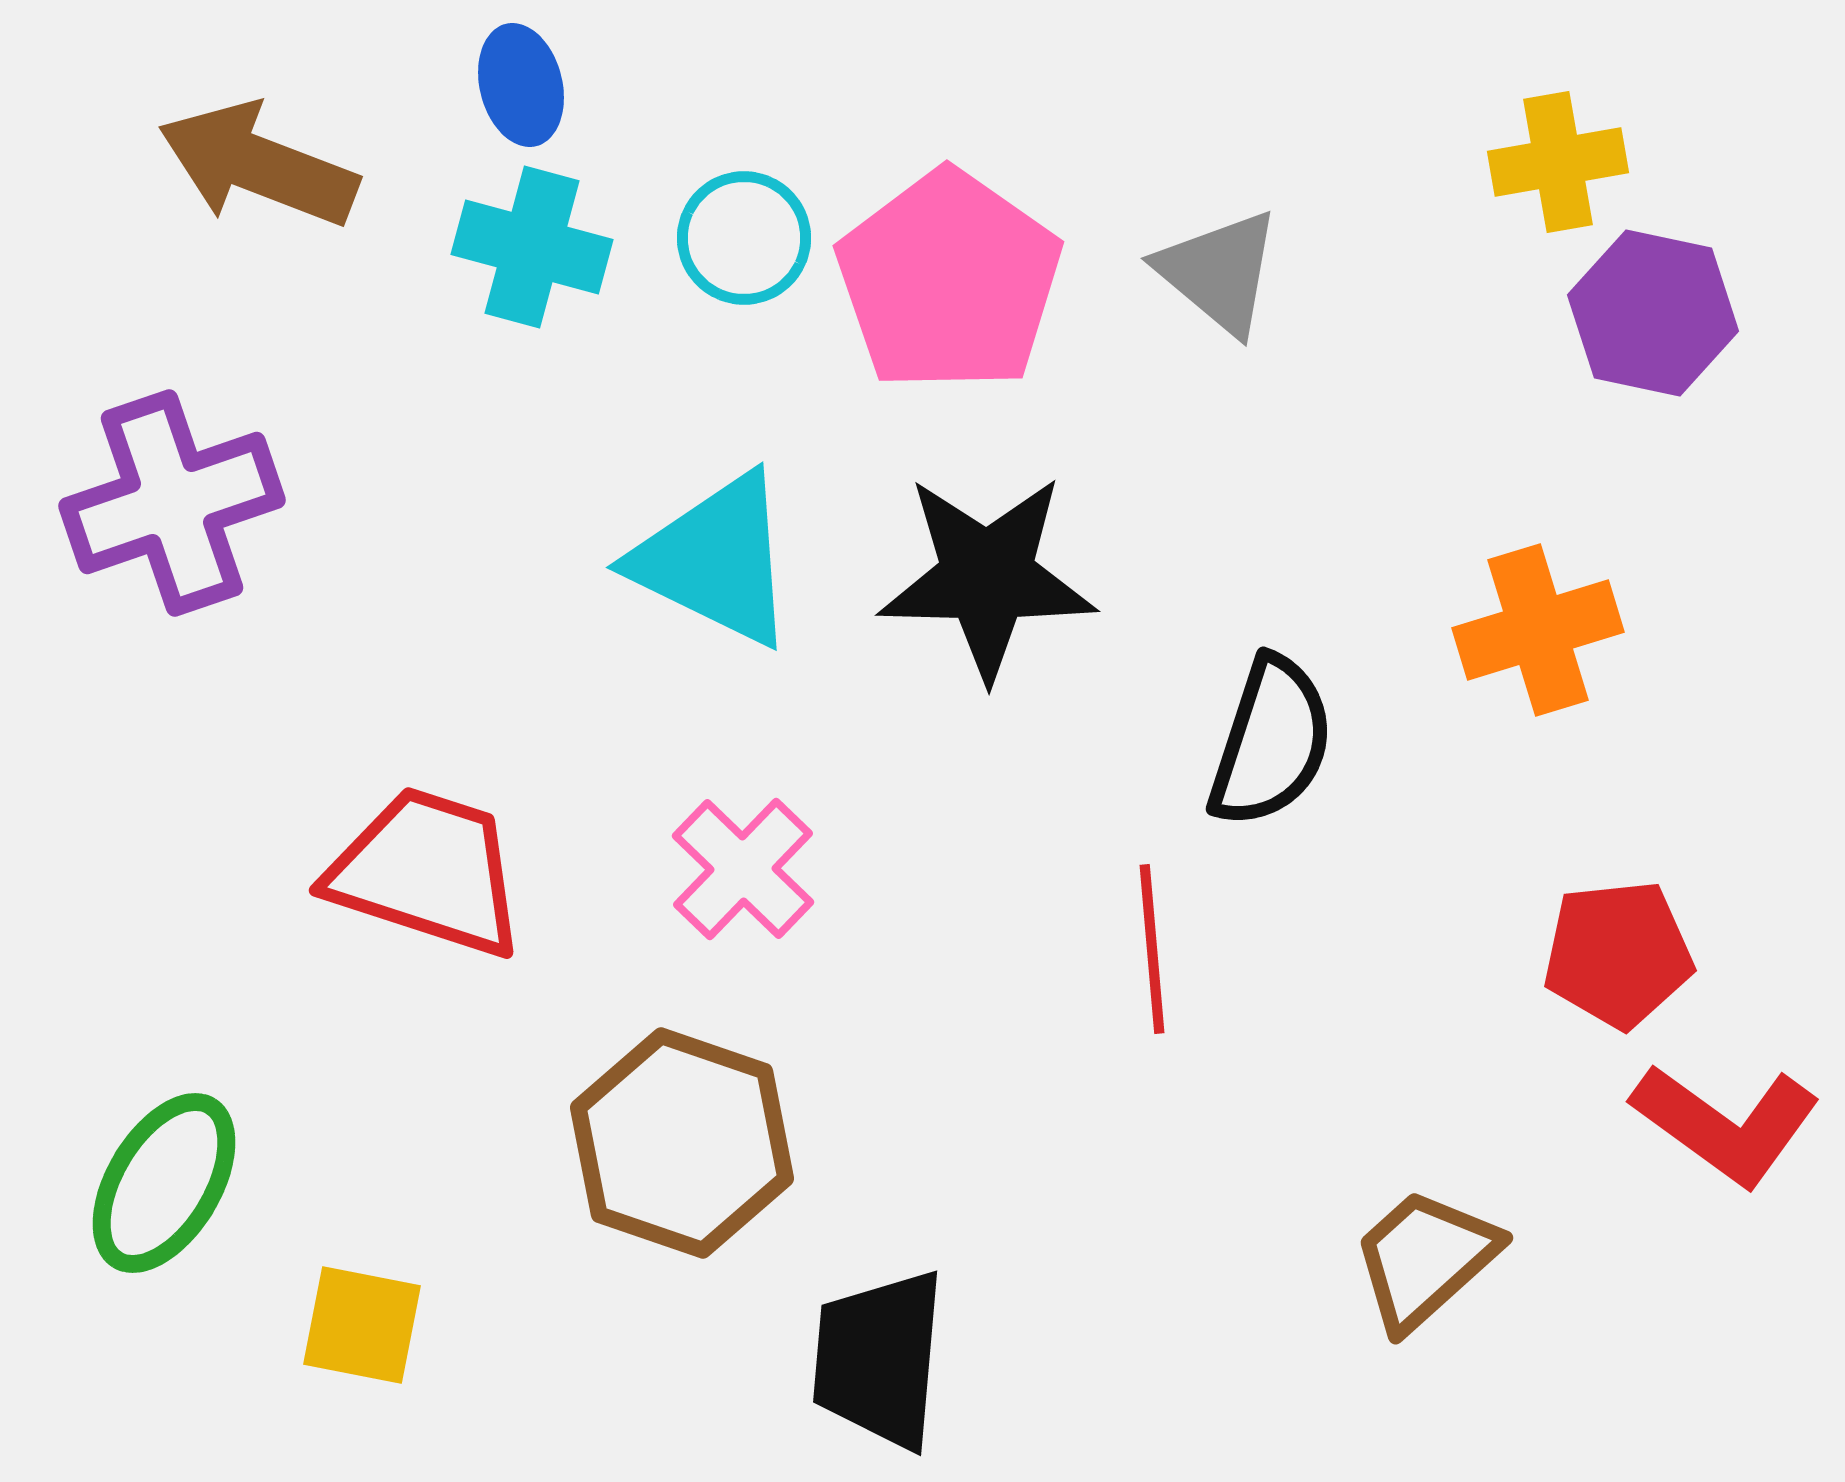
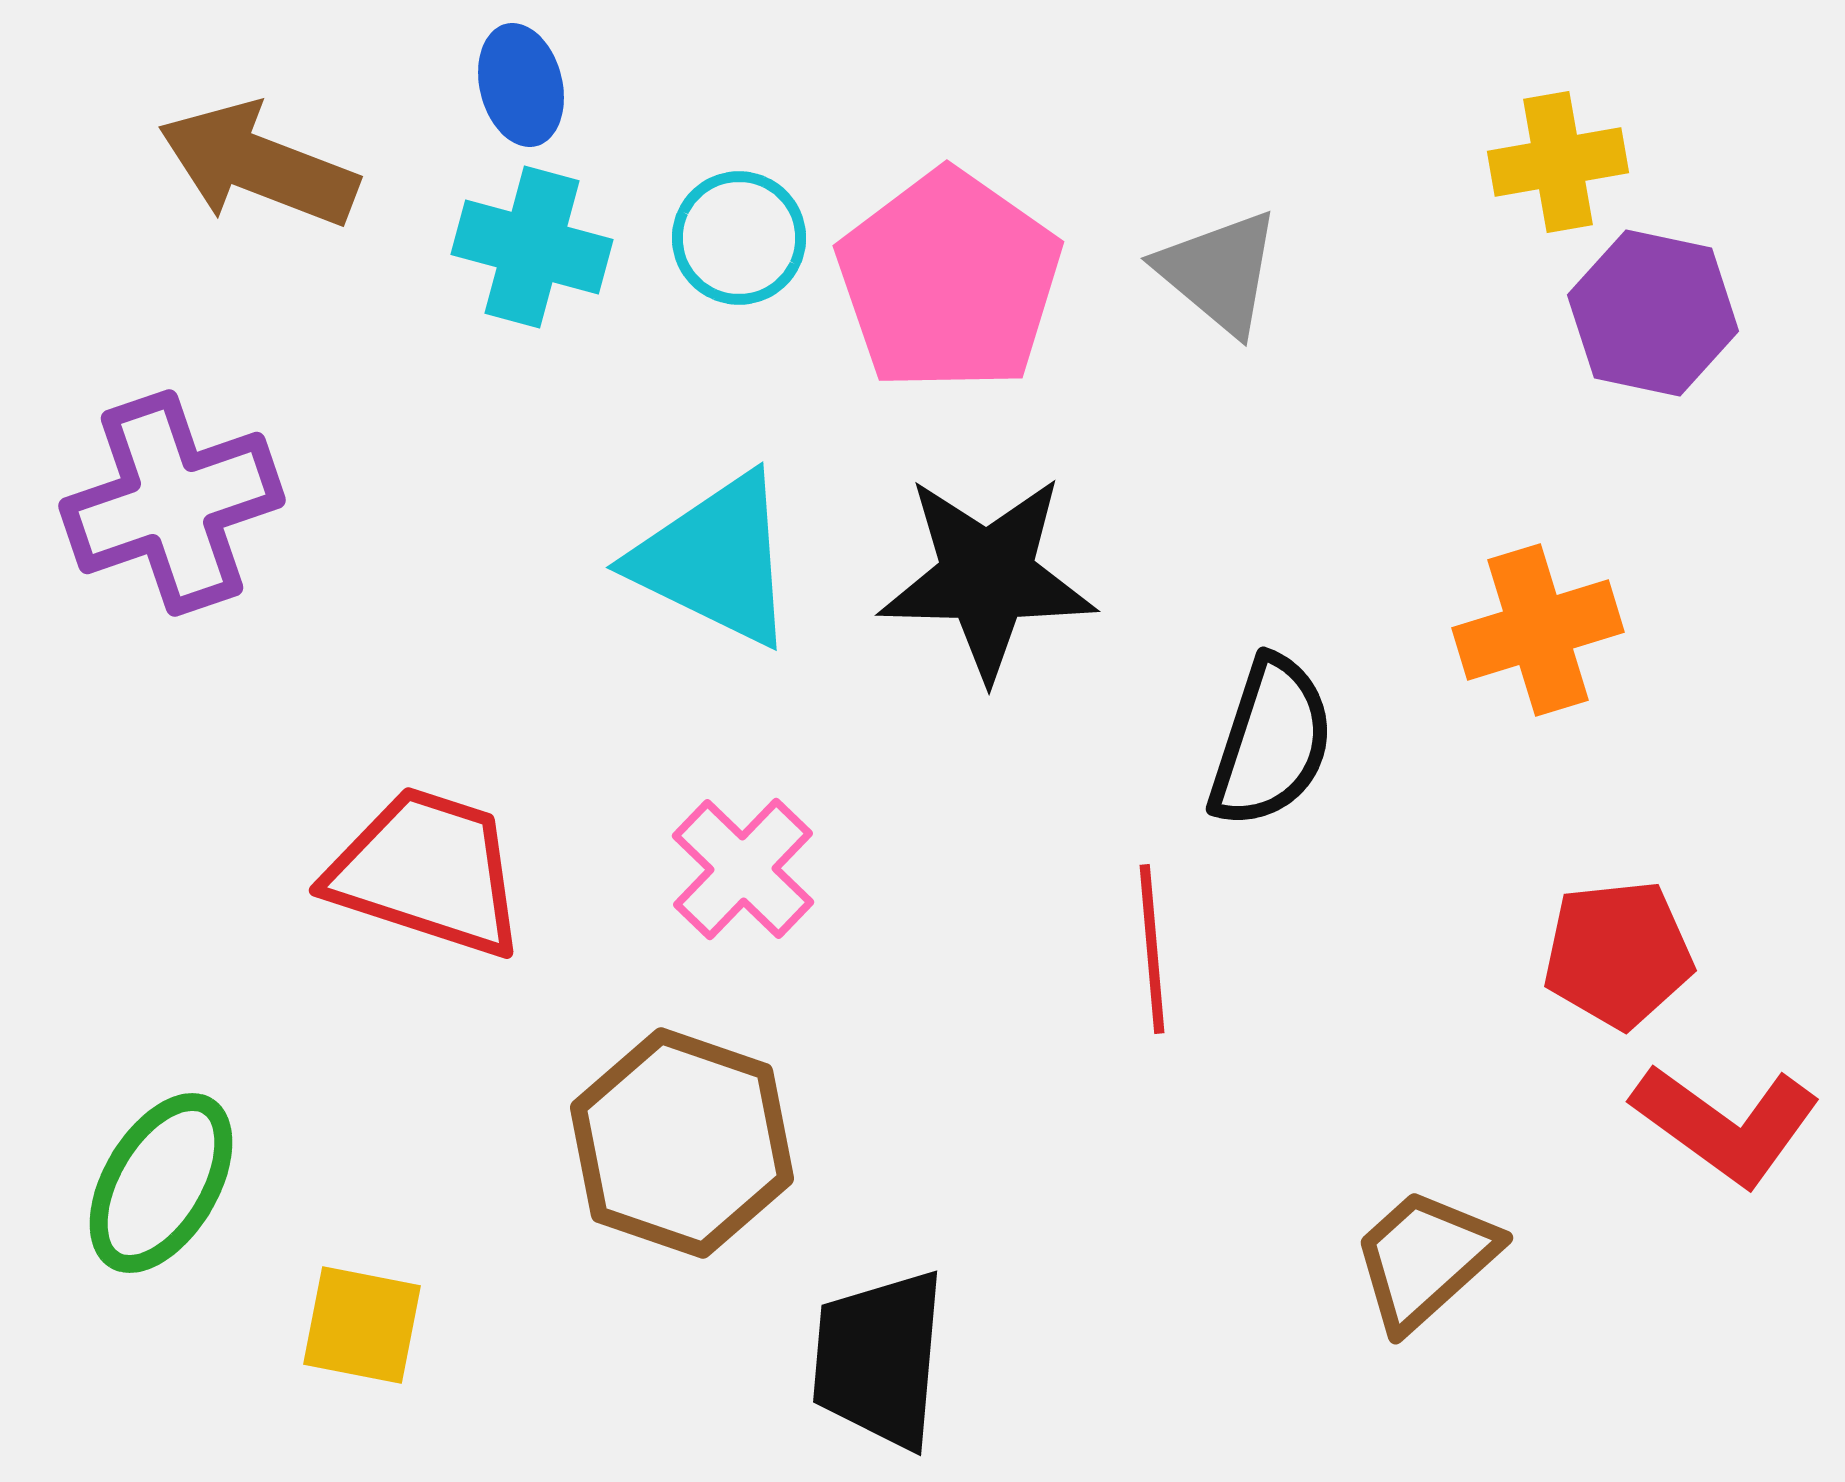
cyan circle: moved 5 px left
green ellipse: moved 3 px left
